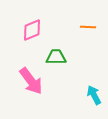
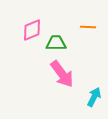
green trapezoid: moved 14 px up
pink arrow: moved 31 px right, 7 px up
cyan arrow: moved 2 px down; rotated 54 degrees clockwise
